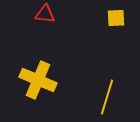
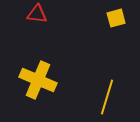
red triangle: moved 8 px left
yellow square: rotated 12 degrees counterclockwise
